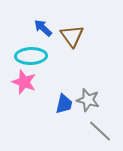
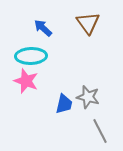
brown triangle: moved 16 px right, 13 px up
pink star: moved 2 px right, 1 px up
gray star: moved 3 px up
gray line: rotated 20 degrees clockwise
